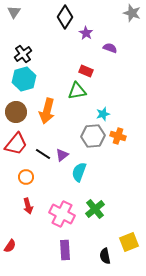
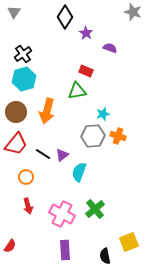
gray star: moved 1 px right, 1 px up
